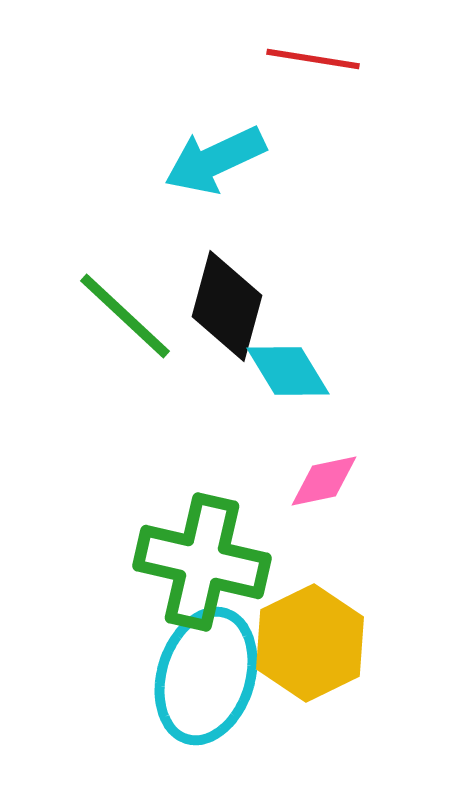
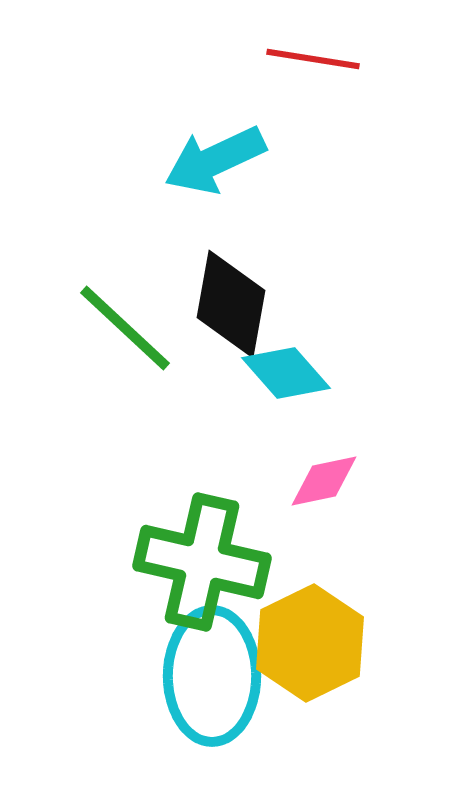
black diamond: moved 4 px right, 2 px up; rotated 5 degrees counterclockwise
green line: moved 12 px down
cyan diamond: moved 2 px left, 2 px down; rotated 10 degrees counterclockwise
cyan ellipse: moved 6 px right; rotated 17 degrees counterclockwise
